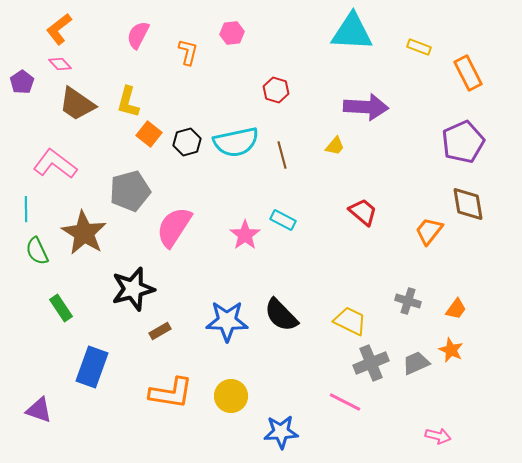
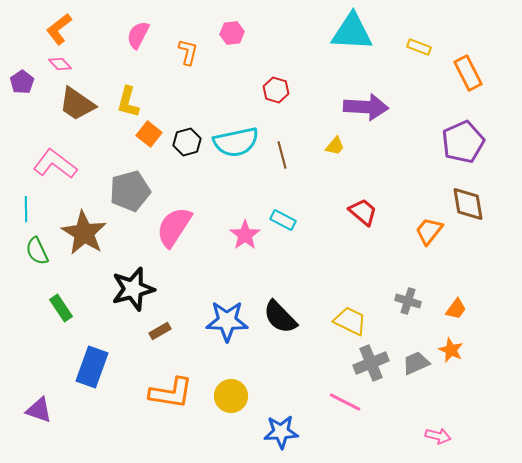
black semicircle at (281, 315): moved 1 px left, 2 px down
